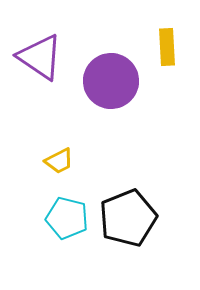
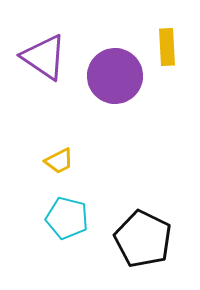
purple triangle: moved 4 px right
purple circle: moved 4 px right, 5 px up
black pentagon: moved 15 px right, 21 px down; rotated 24 degrees counterclockwise
